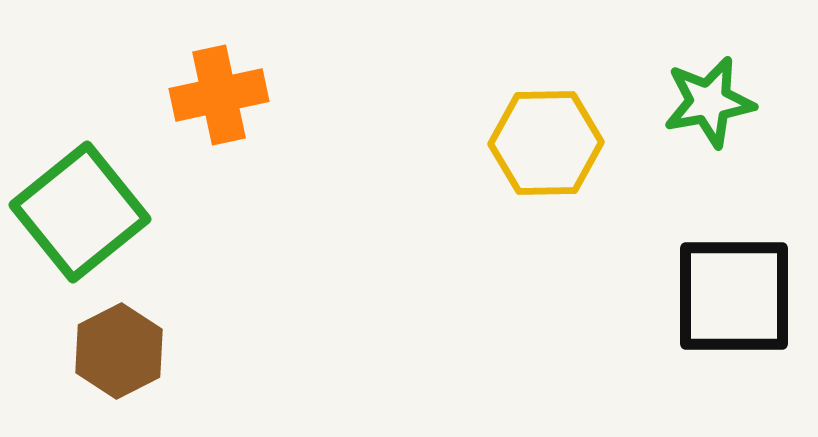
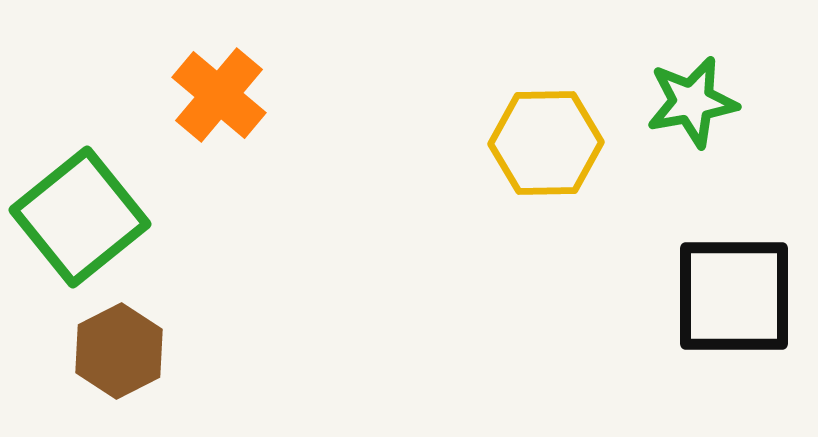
orange cross: rotated 38 degrees counterclockwise
green star: moved 17 px left
green square: moved 5 px down
